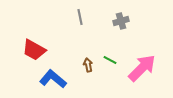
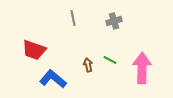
gray line: moved 7 px left, 1 px down
gray cross: moved 7 px left
red trapezoid: rotated 10 degrees counterclockwise
pink arrow: rotated 44 degrees counterclockwise
